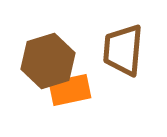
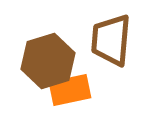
brown trapezoid: moved 12 px left, 10 px up
